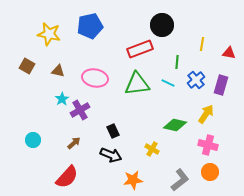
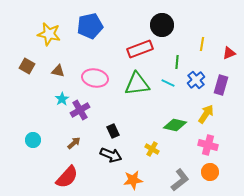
red triangle: rotated 32 degrees counterclockwise
